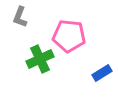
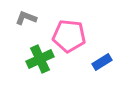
gray L-shape: moved 6 px right, 1 px down; rotated 90 degrees clockwise
blue rectangle: moved 11 px up
